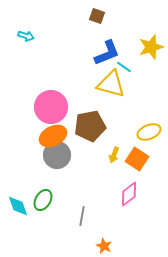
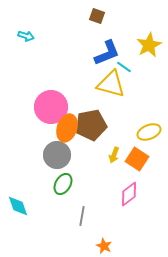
yellow star: moved 2 px left, 2 px up; rotated 10 degrees counterclockwise
brown pentagon: moved 1 px right, 1 px up
orange ellipse: moved 14 px right, 8 px up; rotated 44 degrees counterclockwise
green ellipse: moved 20 px right, 16 px up
